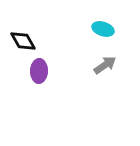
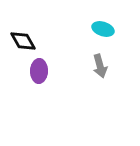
gray arrow: moved 5 px left, 1 px down; rotated 110 degrees clockwise
